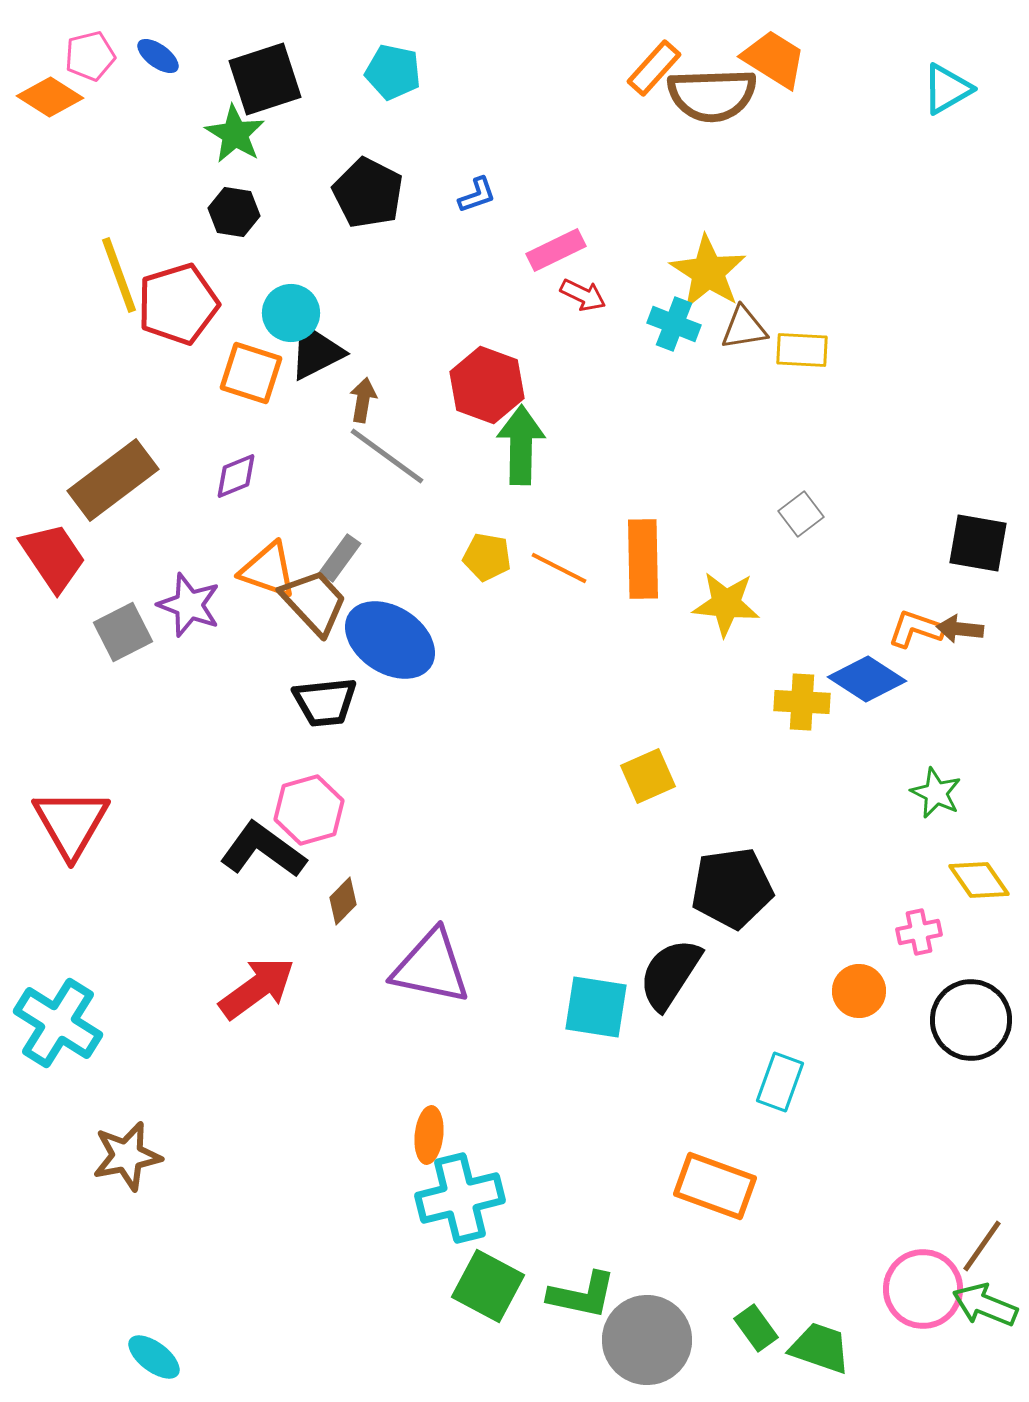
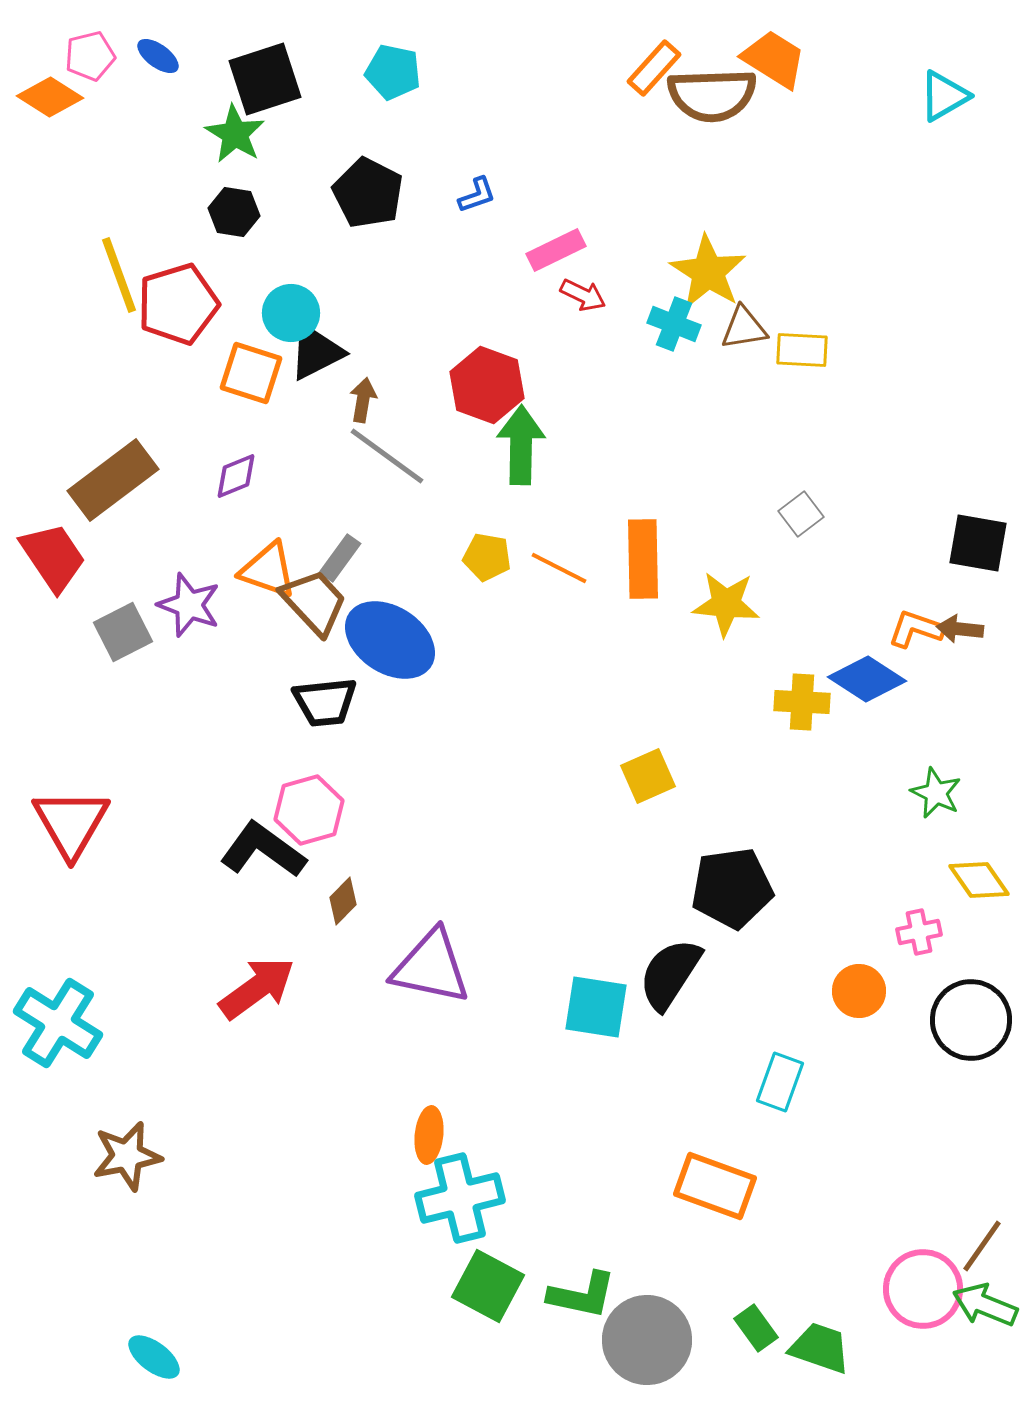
cyan triangle at (947, 89): moved 3 px left, 7 px down
